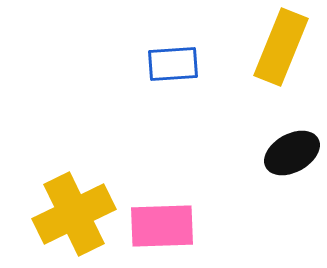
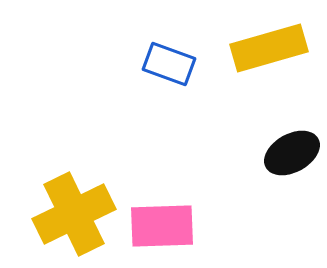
yellow rectangle: moved 12 px left, 1 px down; rotated 52 degrees clockwise
blue rectangle: moved 4 px left; rotated 24 degrees clockwise
